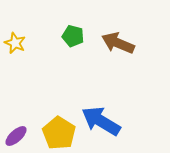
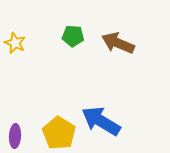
green pentagon: rotated 10 degrees counterclockwise
purple ellipse: moved 1 px left; rotated 45 degrees counterclockwise
